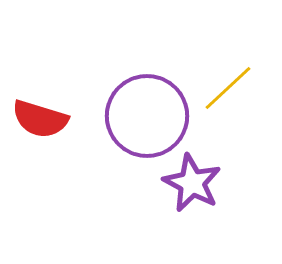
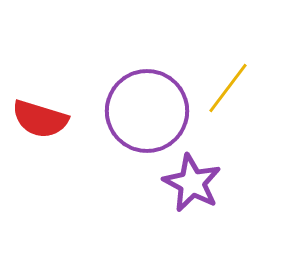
yellow line: rotated 10 degrees counterclockwise
purple circle: moved 5 px up
